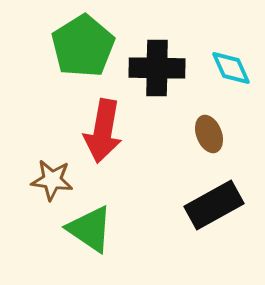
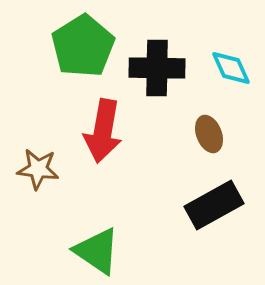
brown star: moved 14 px left, 11 px up
green triangle: moved 7 px right, 22 px down
